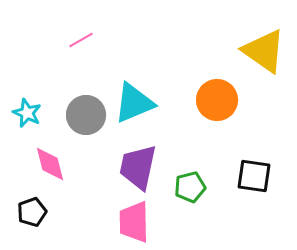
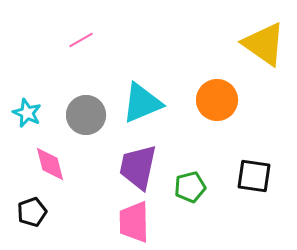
yellow triangle: moved 7 px up
cyan triangle: moved 8 px right
